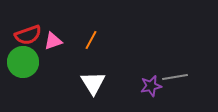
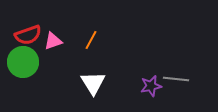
gray line: moved 1 px right, 2 px down; rotated 15 degrees clockwise
